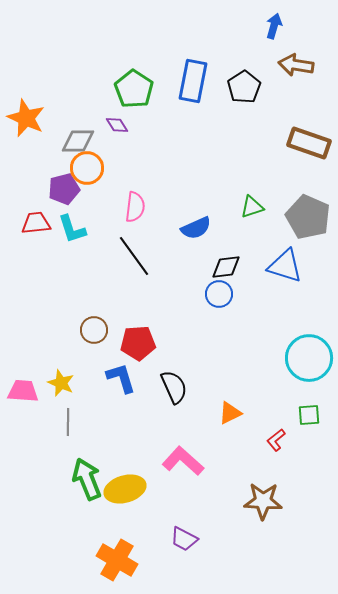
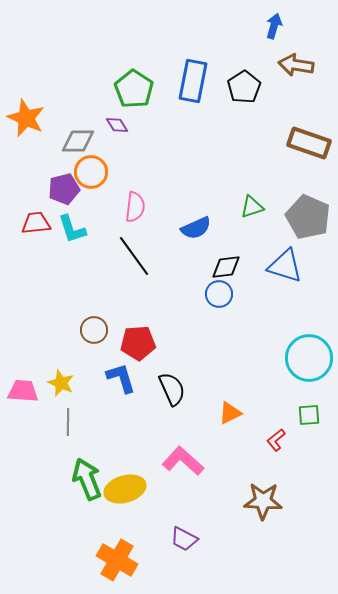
orange circle: moved 4 px right, 4 px down
black semicircle: moved 2 px left, 2 px down
